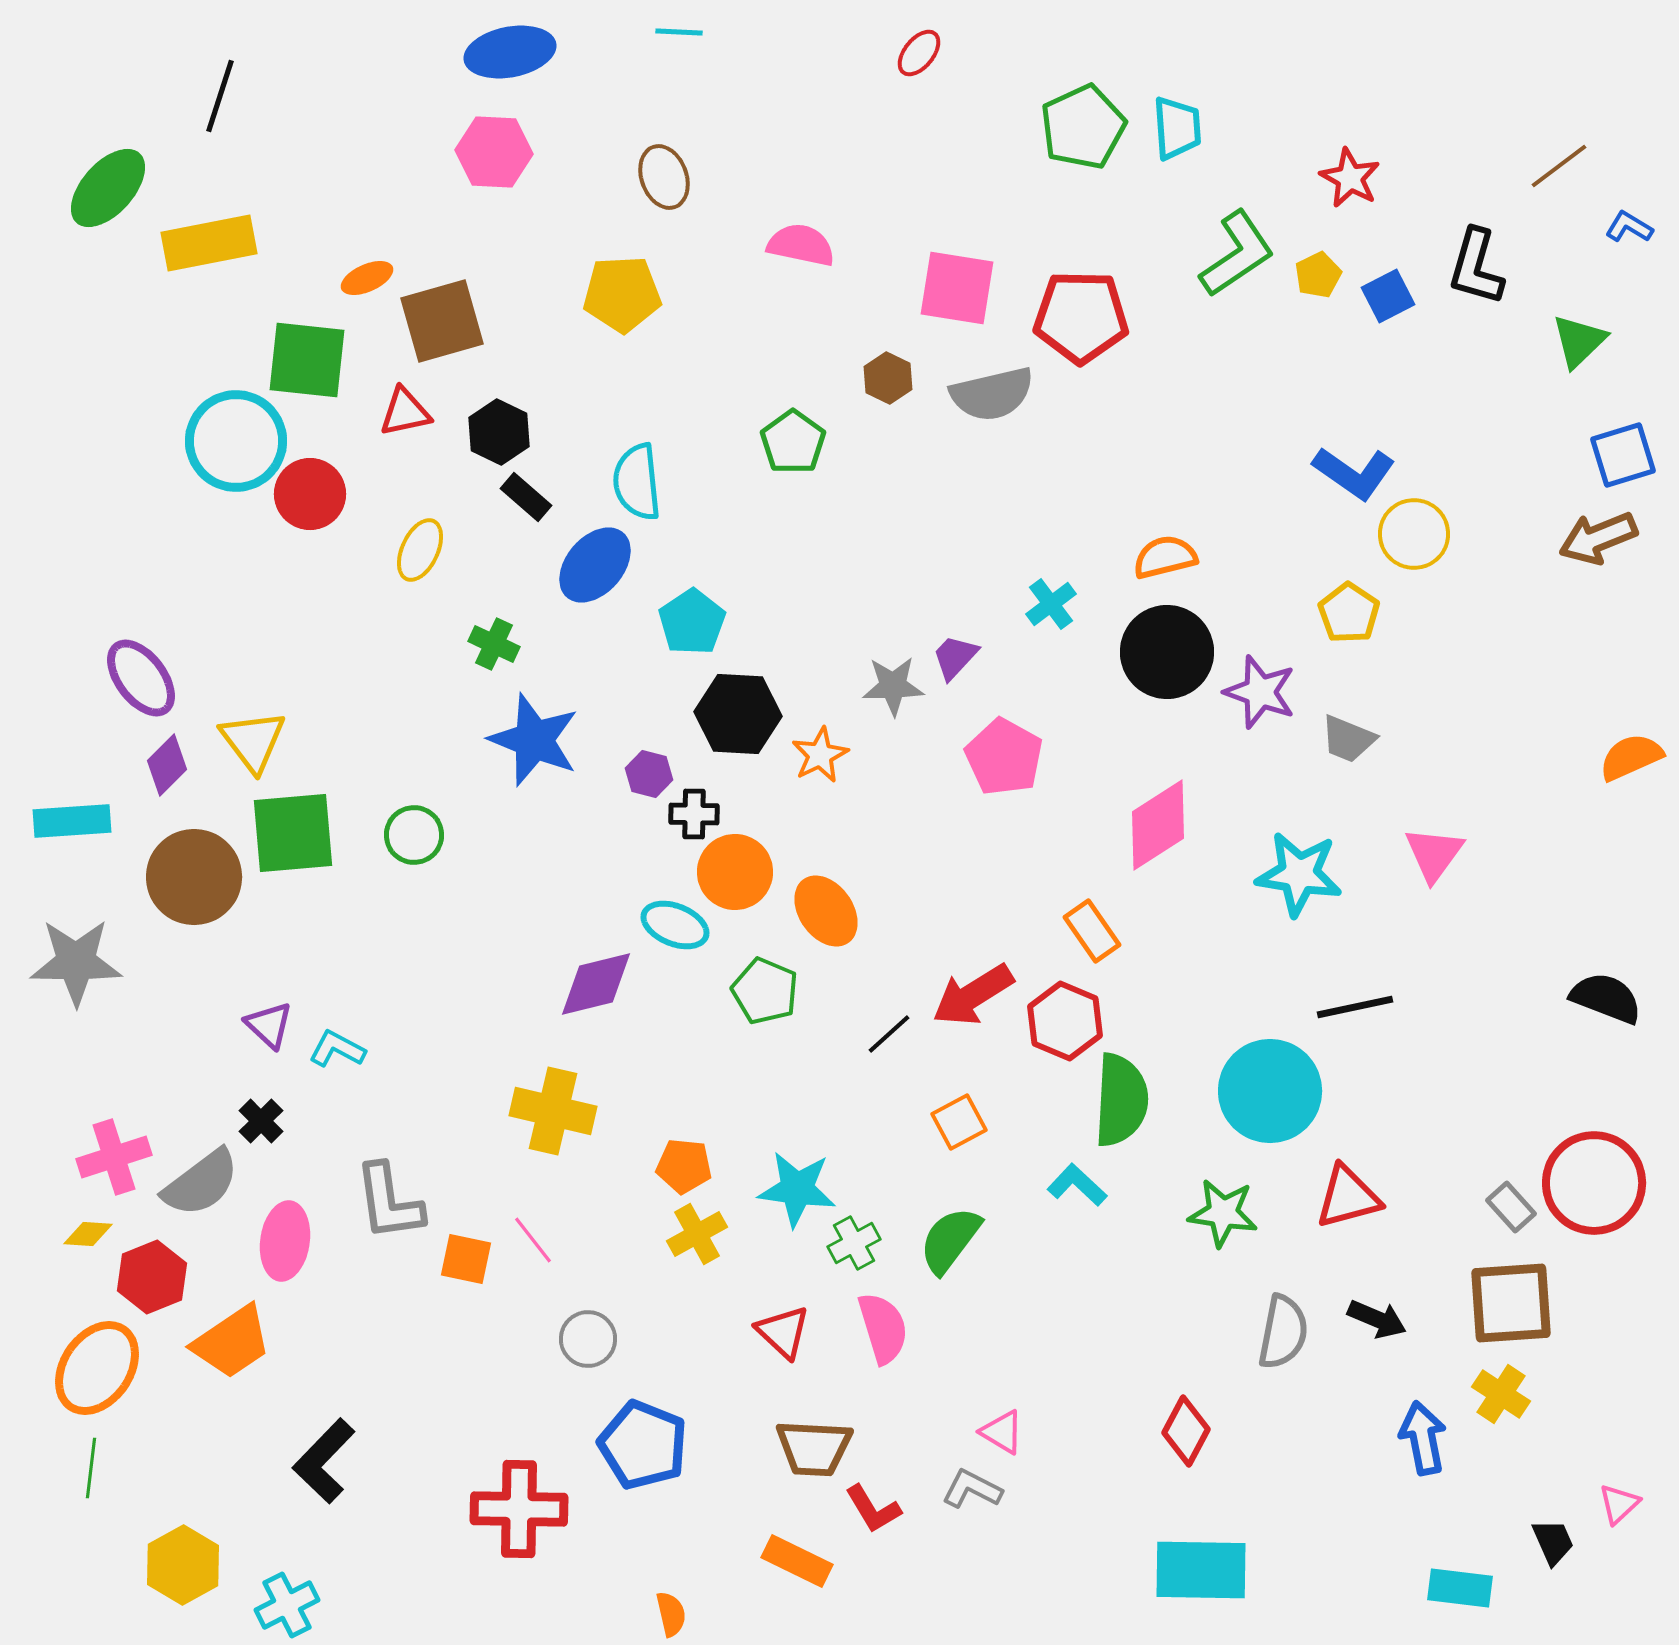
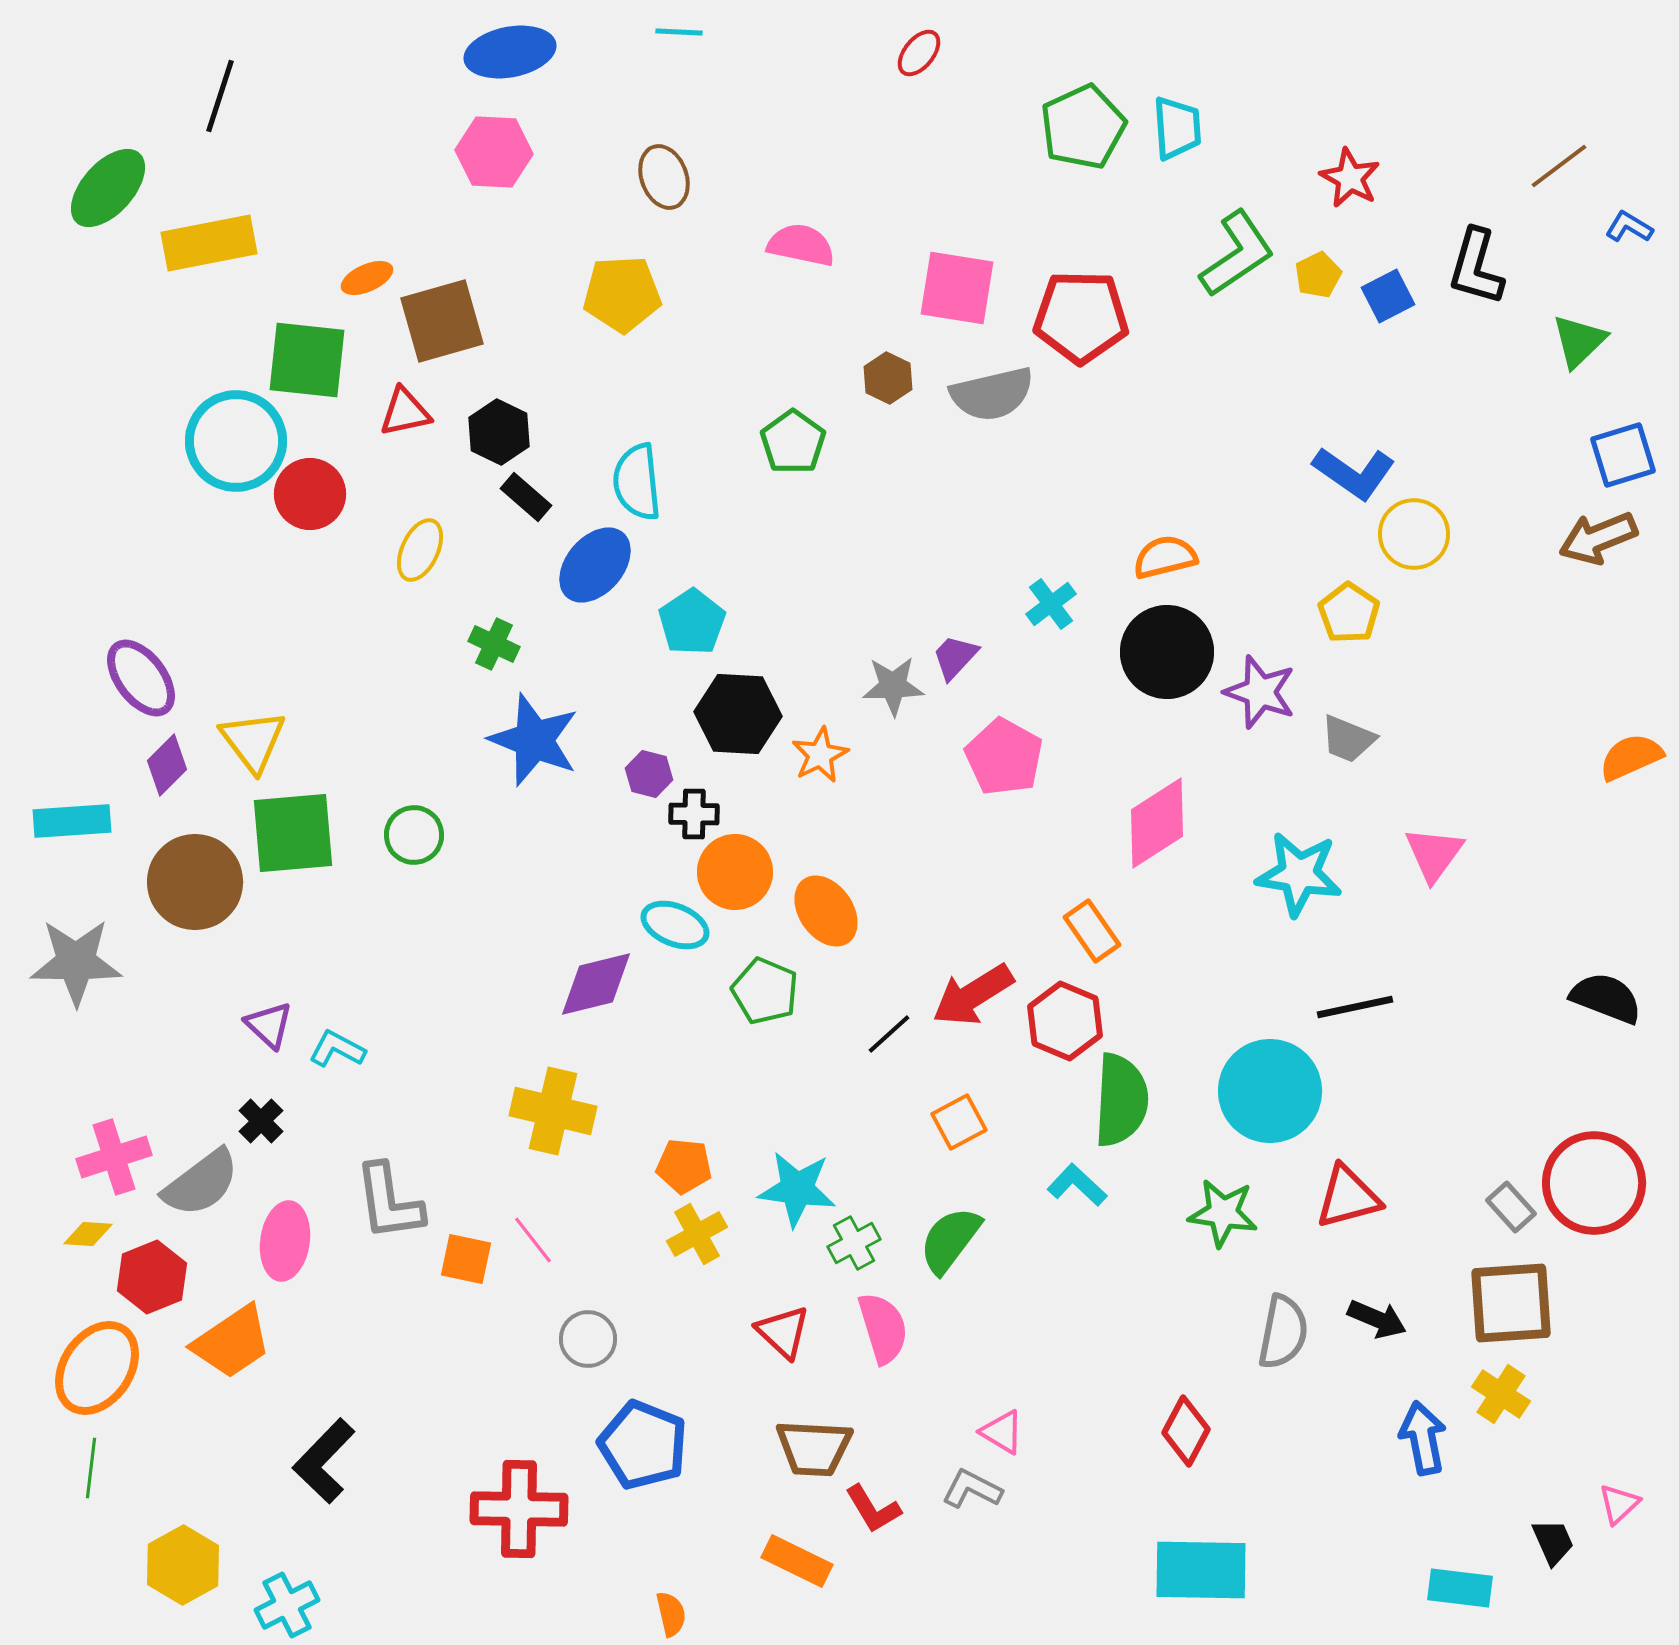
pink diamond at (1158, 825): moved 1 px left, 2 px up
brown circle at (194, 877): moved 1 px right, 5 px down
